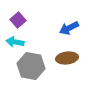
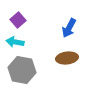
blue arrow: rotated 36 degrees counterclockwise
gray hexagon: moved 9 px left, 4 px down
